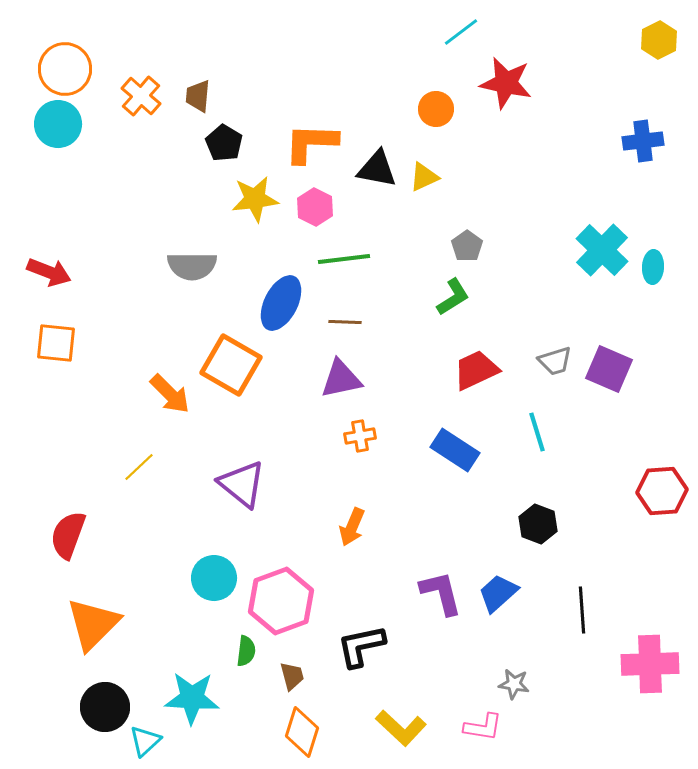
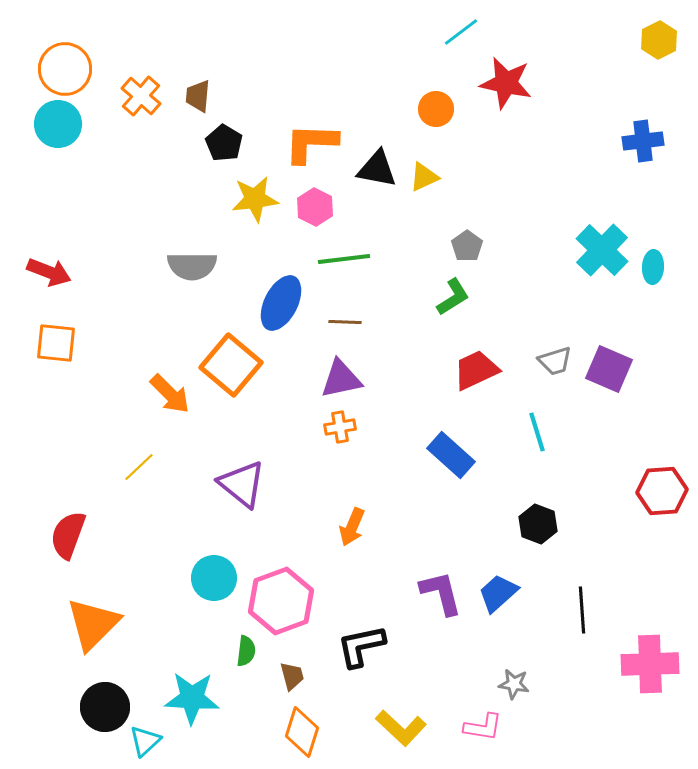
orange square at (231, 365): rotated 10 degrees clockwise
orange cross at (360, 436): moved 20 px left, 9 px up
blue rectangle at (455, 450): moved 4 px left, 5 px down; rotated 9 degrees clockwise
